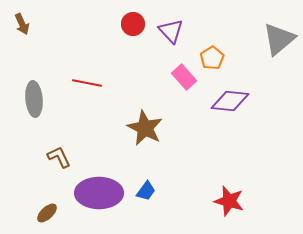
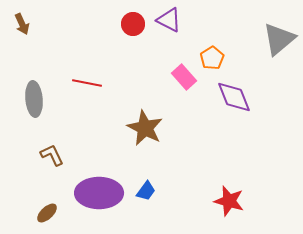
purple triangle: moved 2 px left, 11 px up; rotated 20 degrees counterclockwise
purple diamond: moved 4 px right, 4 px up; rotated 63 degrees clockwise
brown L-shape: moved 7 px left, 2 px up
